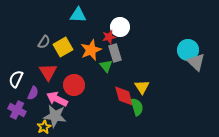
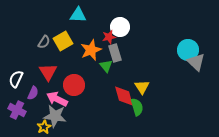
yellow square: moved 6 px up
